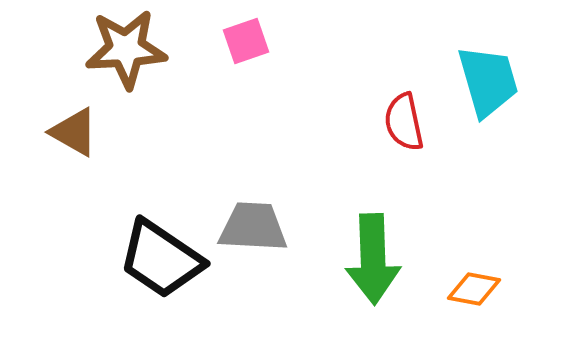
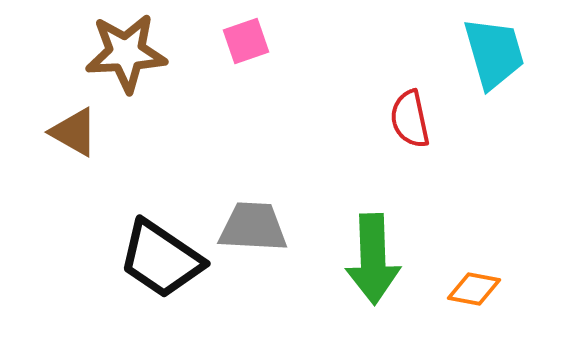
brown star: moved 4 px down
cyan trapezoid: moved 6 px right, 28 px up
red semicircle: moved 6 px right, 3 px up
